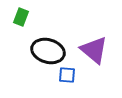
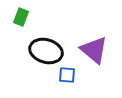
black ellipse: moved 2 px left
